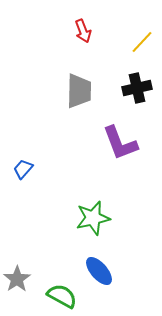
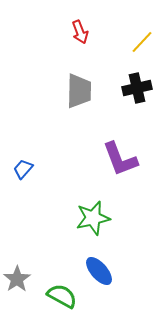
red arrow: moved 3 px left, 1 px down
purple L-shape: moved 16 px down
